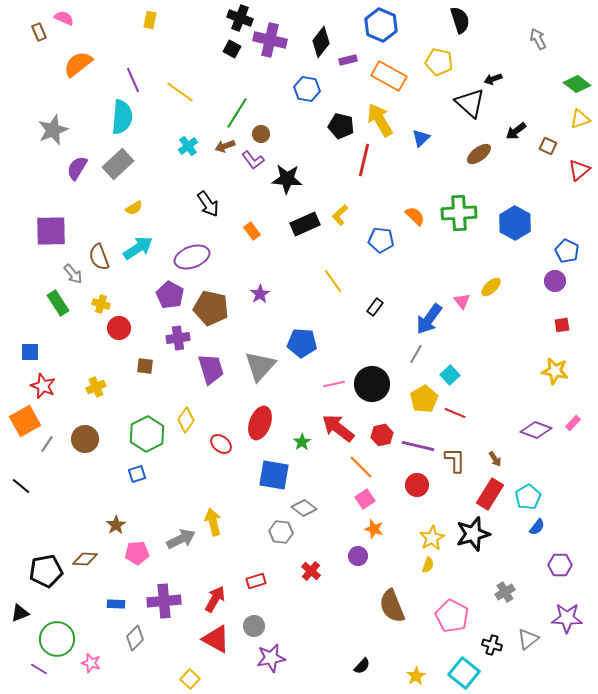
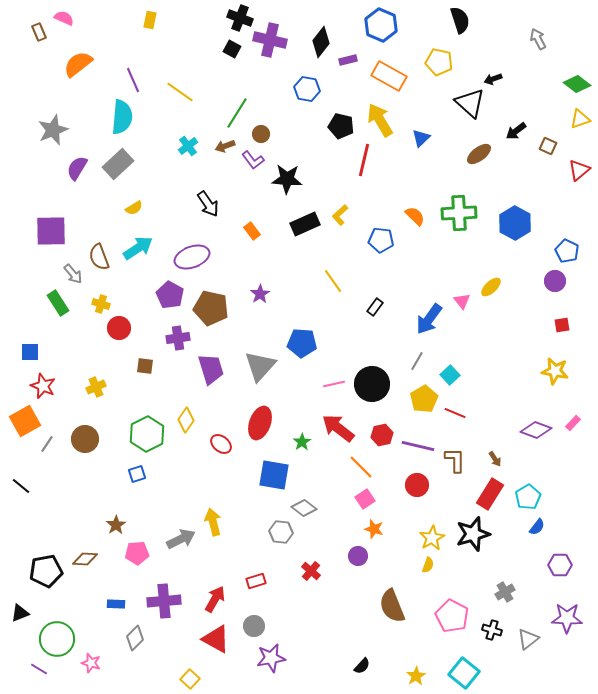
gray line at (416, 354): moved 1 px right, 7 px down
black cross at (492, 645): moved 15 px up
